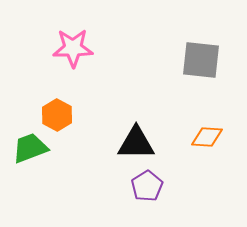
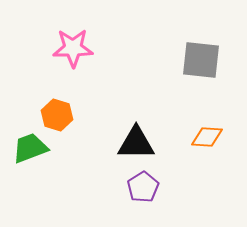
orange hexagon: rotated 12 degrees counterclockwise
purple pentagon: moved 4 px left, 1 px down
